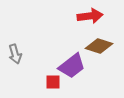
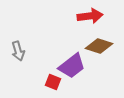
gray arrow: moved 3 px right, 3 px up
red square: rotated 21 degrees clockwise
